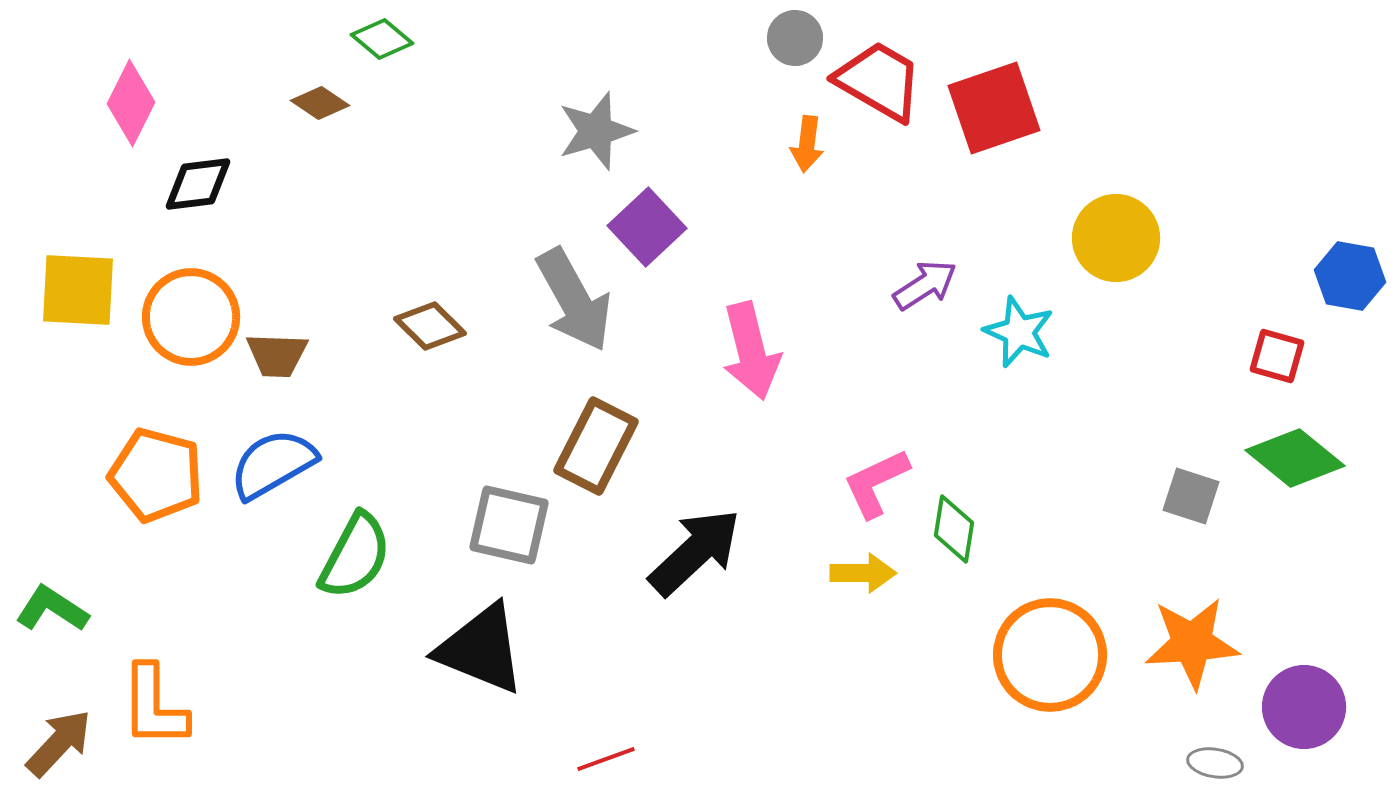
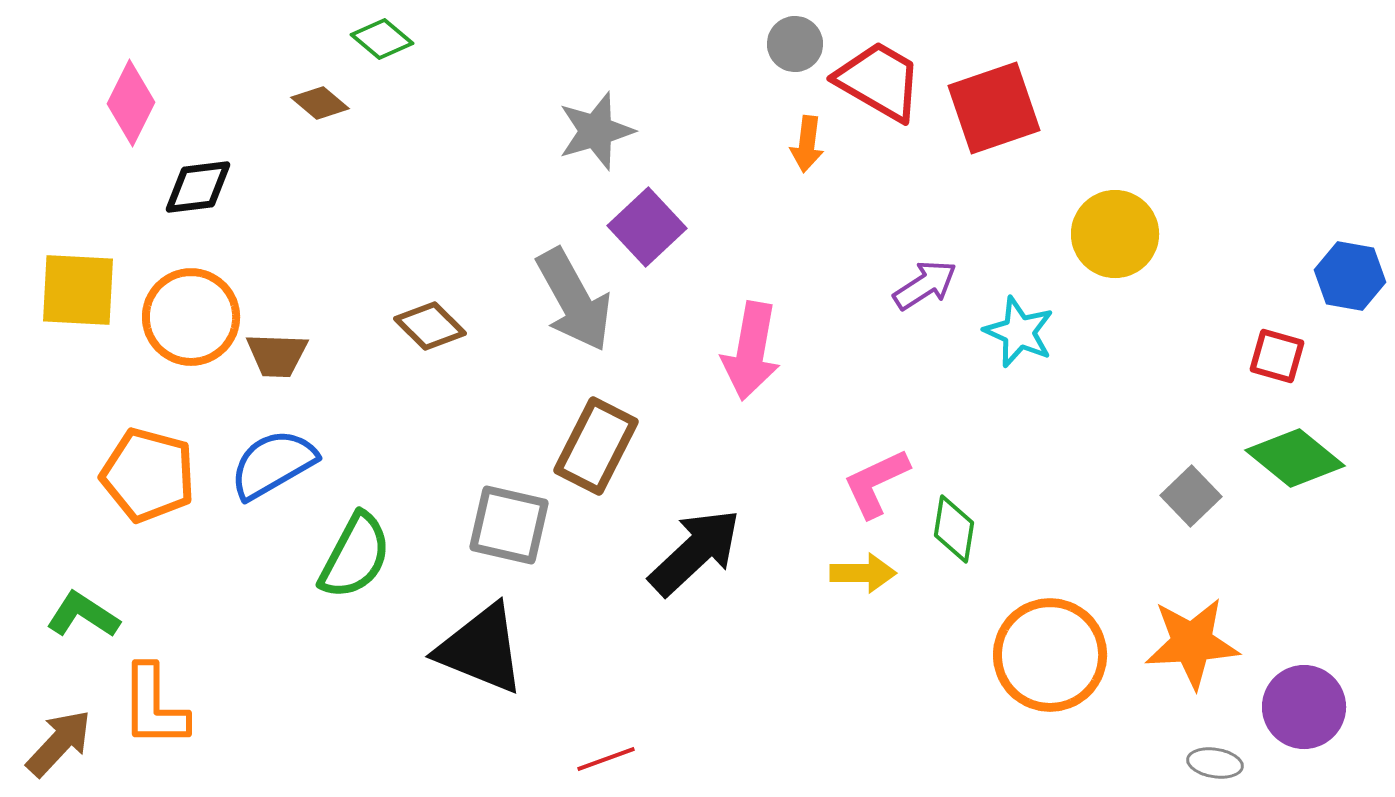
gray circle at (795, 38): moved 6 px down
brown diamond at (320, 103): rotated 6 degrees clockwise
black diamond at (198, 184): moved 3 px down
yellow circle at (1116, 238): moved 1 px left, 4 px up
pink arrow at (751, 351): rotated 24 degrees clockwise
orange pentagon at (156, 475): moved 8 px left
gray square at (1191, 496): rotated 28 degrees clockwise
green L-shape at (52, 609): moved 31 px right, 6 px down
